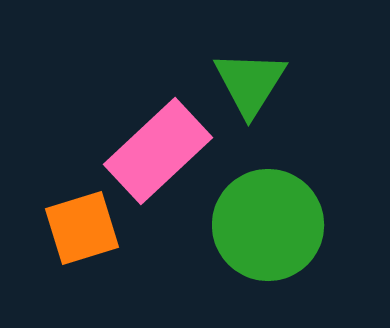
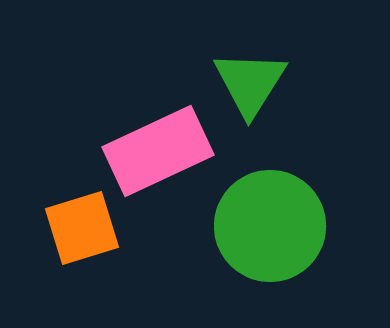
pink rectangle: rotated 18 degrees clockwise
green circle: moved 2 px right, 1 px down
